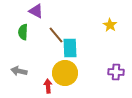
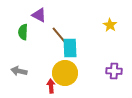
purple triangle: moved 3 px right, 4 px down
brown line: moved 3 px right
purple cross: moved 2 px left, 1 px up
red arrow: moved 3 px right
